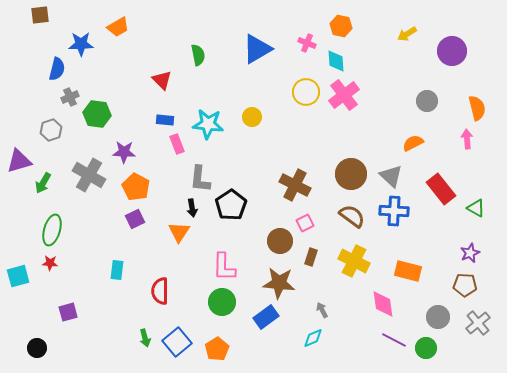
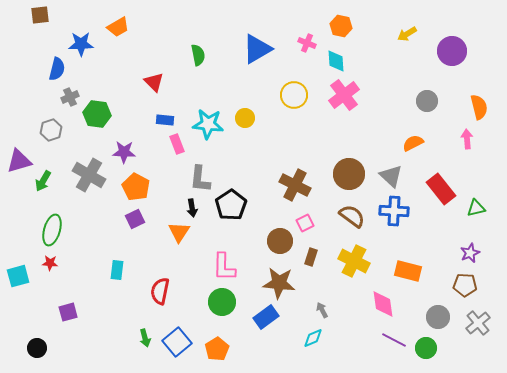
red triangle at (162, 80): moved 8 px left, 2 px down
yellow circle at (306, 92): moved 12 px left, 3 px down
orange semicircle at (477, 108): moved 2 px right, 1 px up
yellow circle at (252, 117): moved 7 px left, 1 px down
brown circle at (351, 174): moved 2 px left
green arrow at (43, 183): moved 2 px up
green triangle at (476, 208): rotated 42 degrees counterclockwise
red semicircle at (160, 291): rotated 12 degrees clockwise
